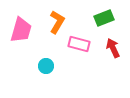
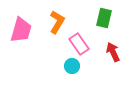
green rectangle: rotated 54 degrees counterclockwise
pink rectangle: rotated 40 degrees clockwise
red arrow: moved 4 px down
cyan circle: moved 26 px right
